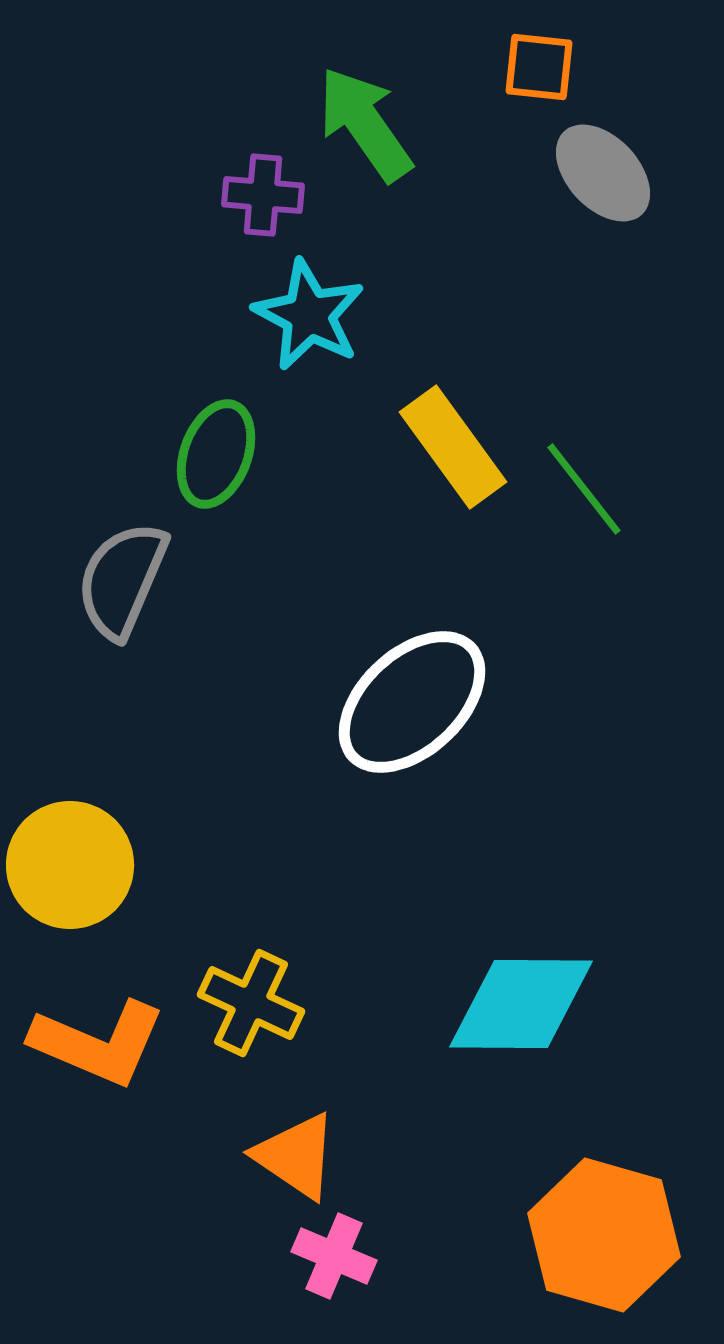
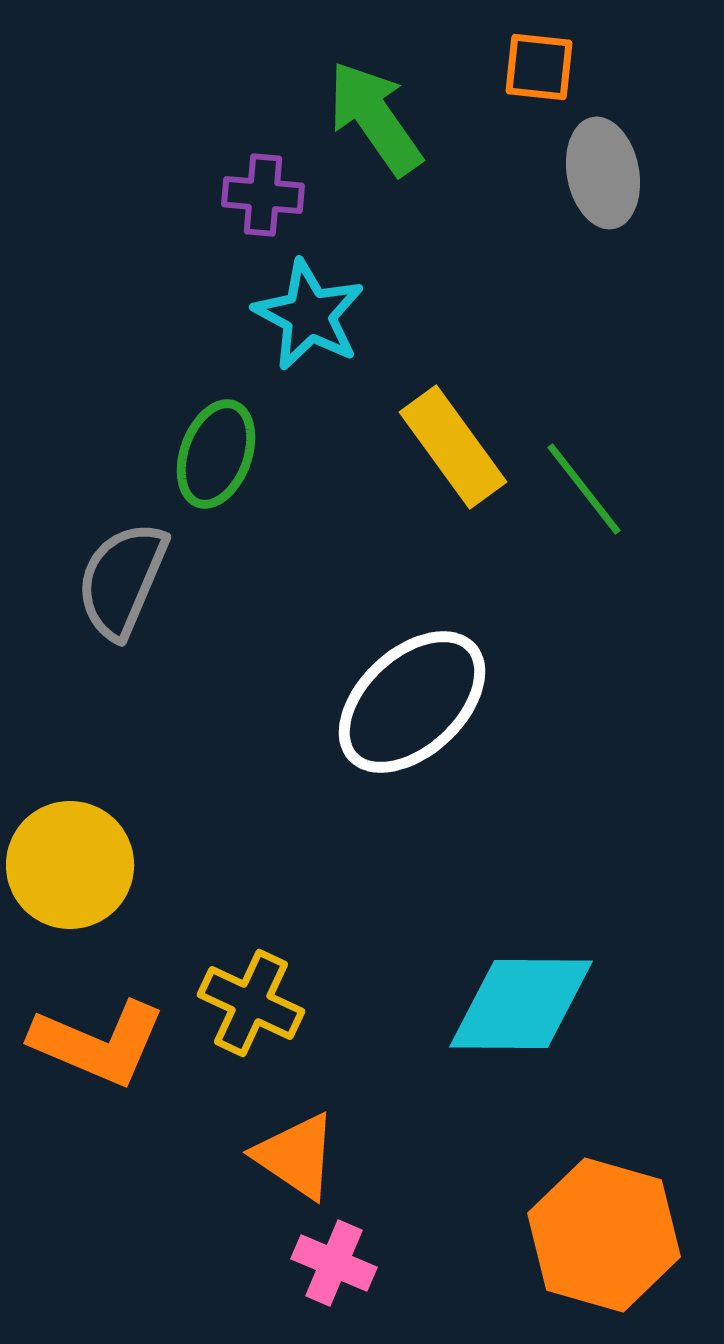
green arrow: moved 10 px right, 6 px up
gray ellipse: rotated 32 degrees clockwise
pink cross: moved 7 px down
